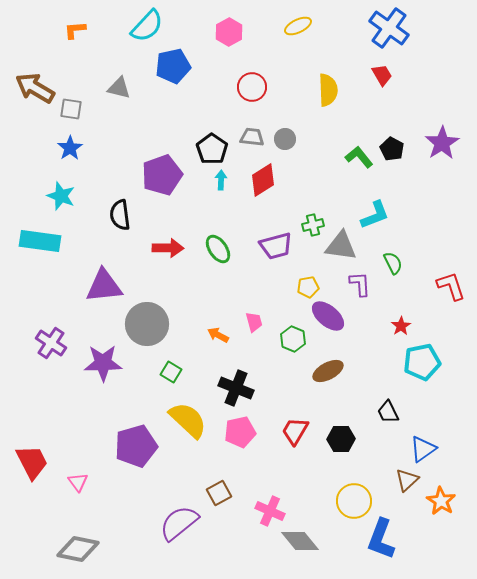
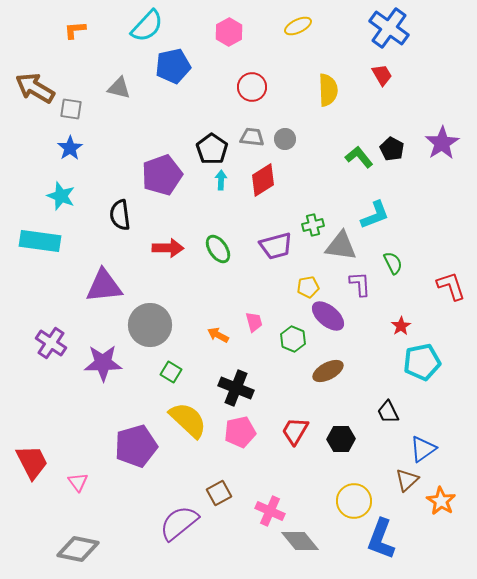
gray circle at (147, 324): moved 3 px right, 1 px down
